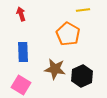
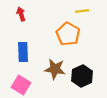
yellow line: moved 1 px left, 1 px down
